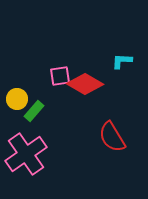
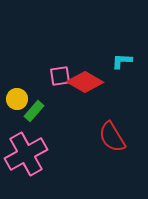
red diamond: moved 2 px up
pink cross: rotated 6 degrees clockwise
